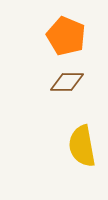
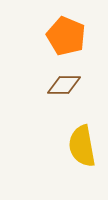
brown diamond: moved 3 px left, 3 px down
